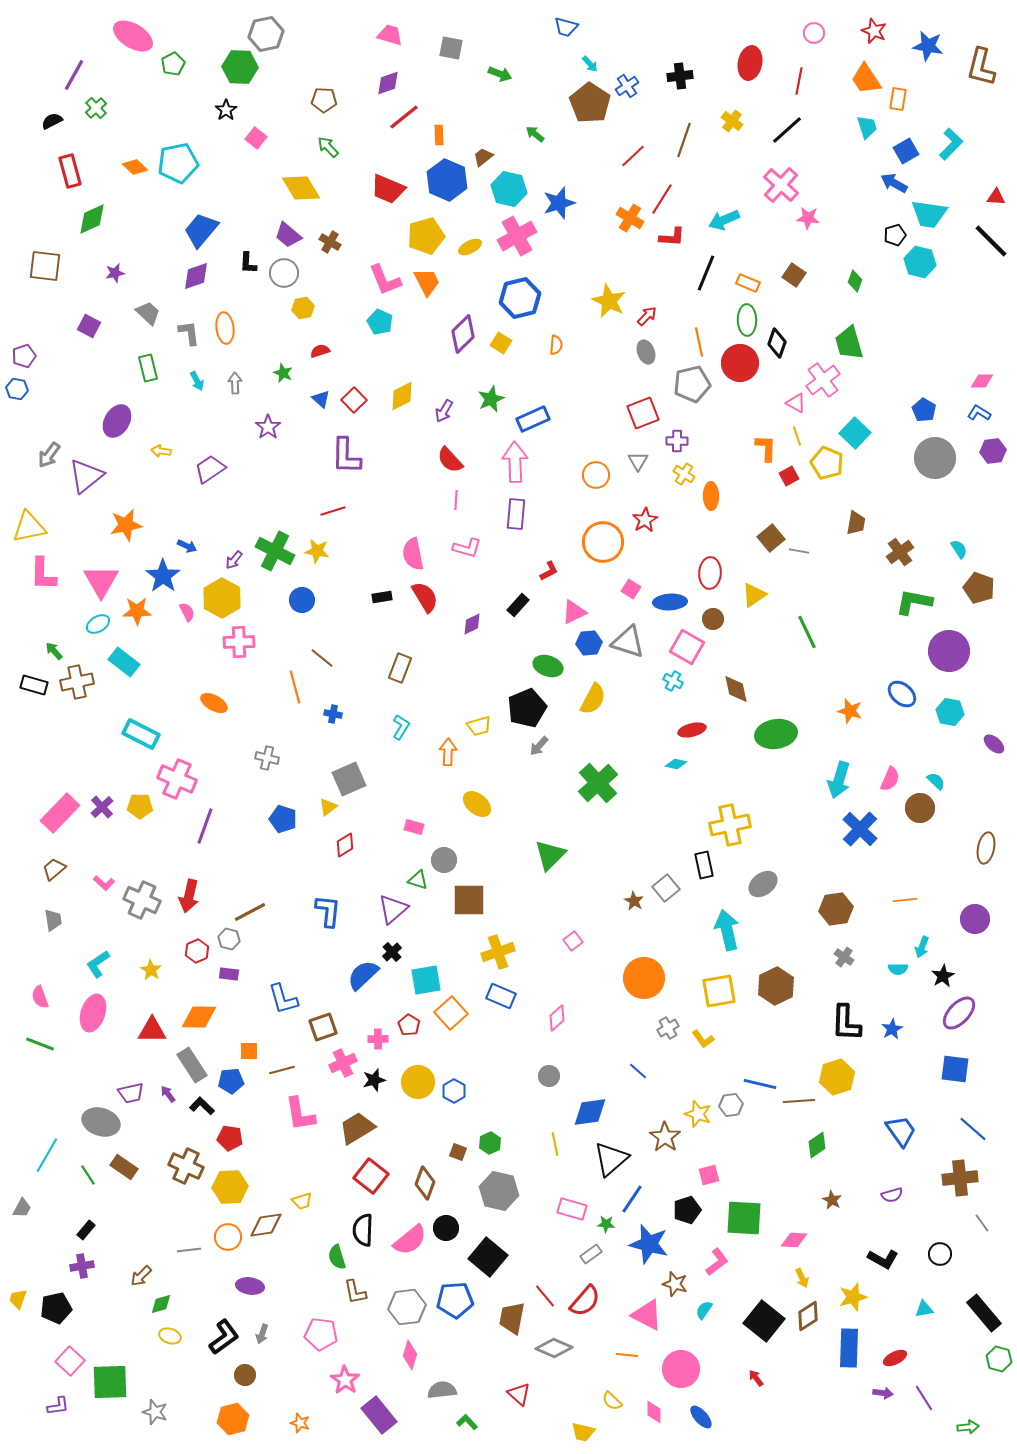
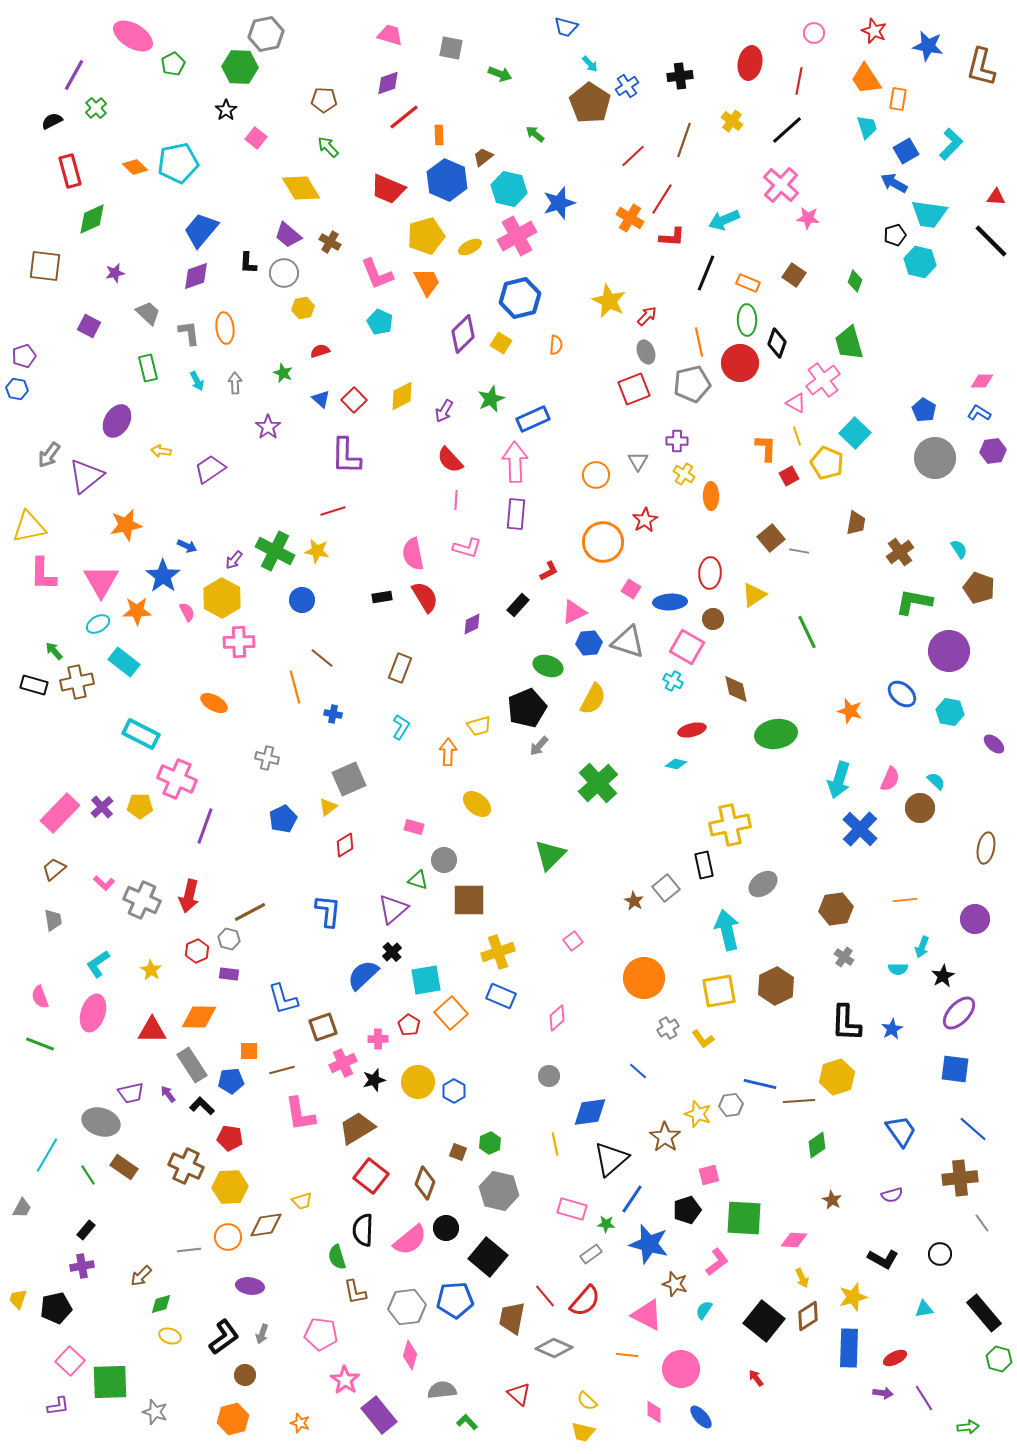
pink L-shape at (385, 280): moved 8 px left, 6 px up
red square at (643, 413): moved 9 px left, 24 px up
blue pentagon at (283, 819): rotated 28 degrees clockwise
yellow semicircle at (612, 1401): moved 25 px left
